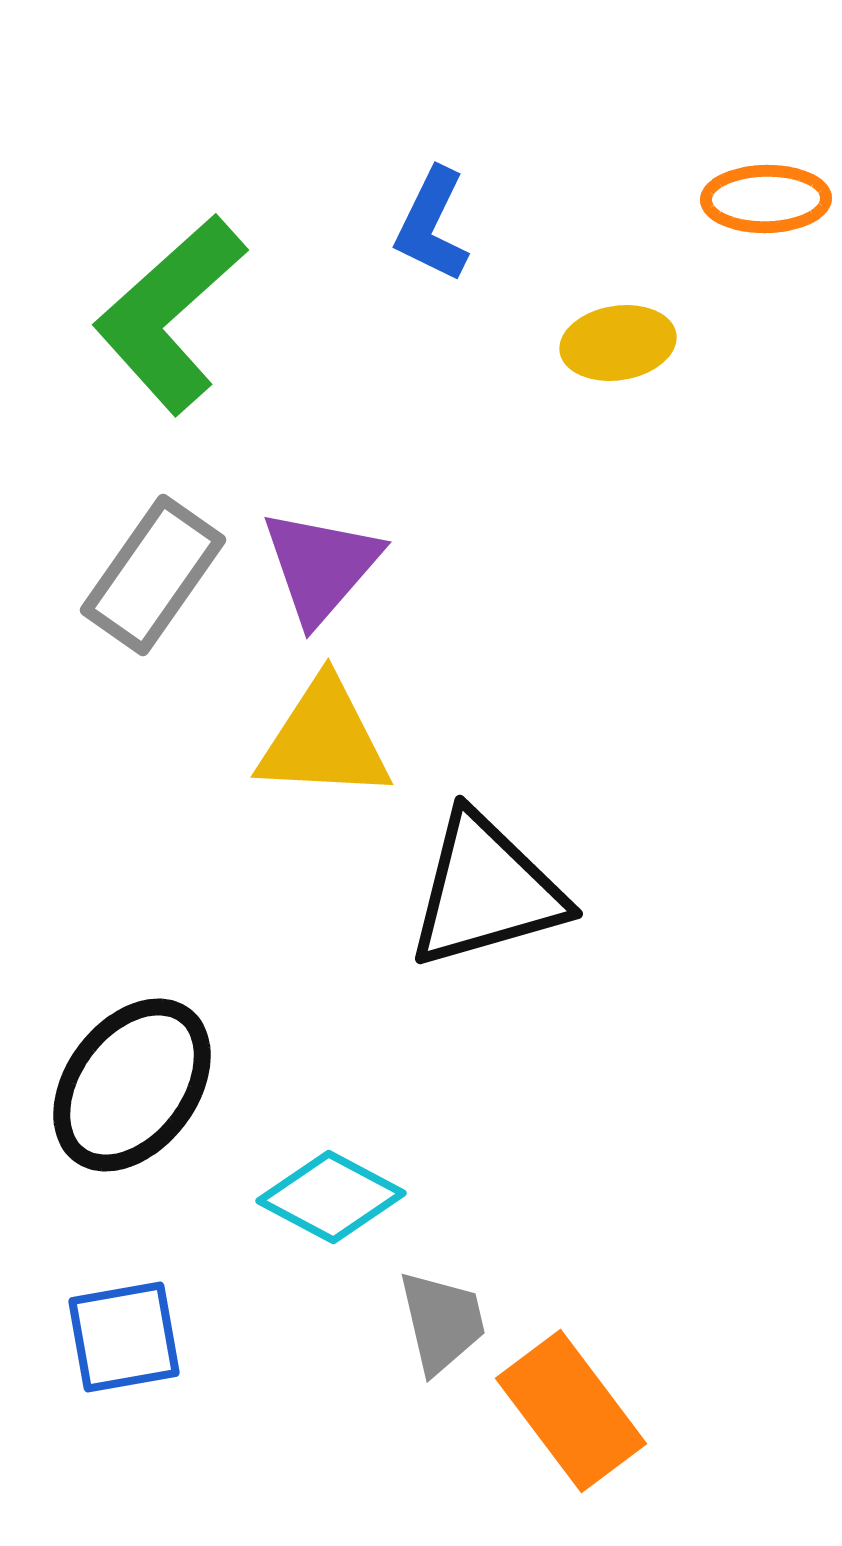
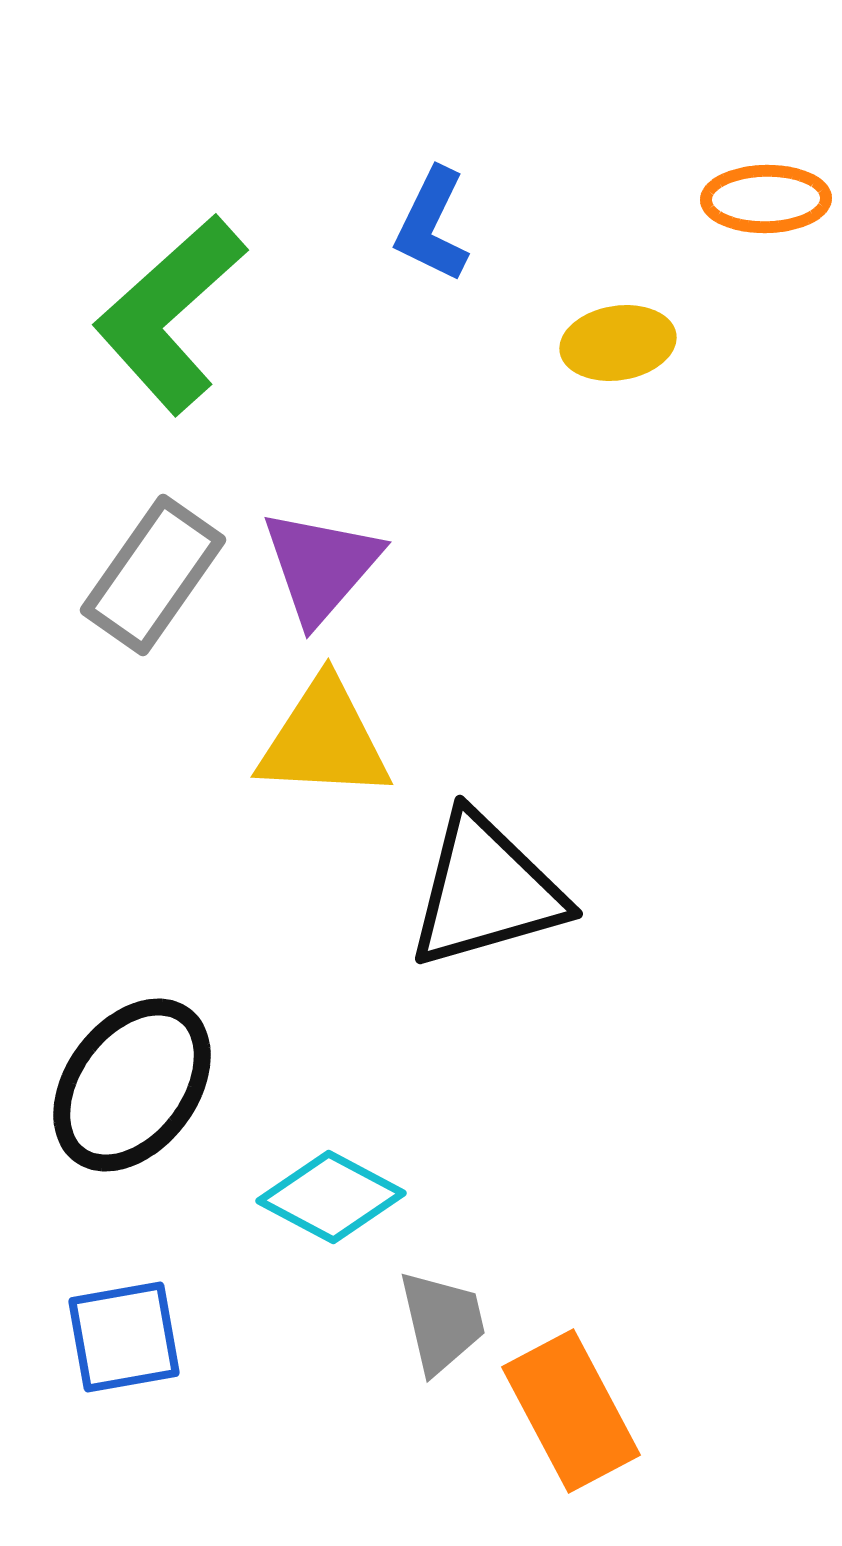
orange rectangle: rotated 9 degrees clockwise
